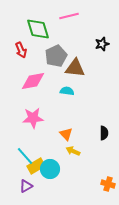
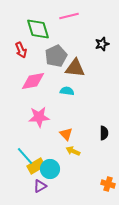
pink star: moved 6 px right, 1 px up
purple triangle: moved 14 px right
